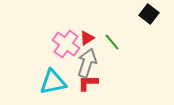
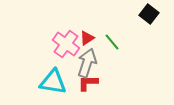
cyan triangle: rotated 20 degrees clockwise
